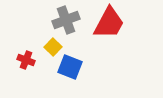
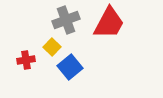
yellow square: moved 1 px left
red cross: rotated 30 degrees counterclockwise
blue square: rotated 30 degrees clockwise
